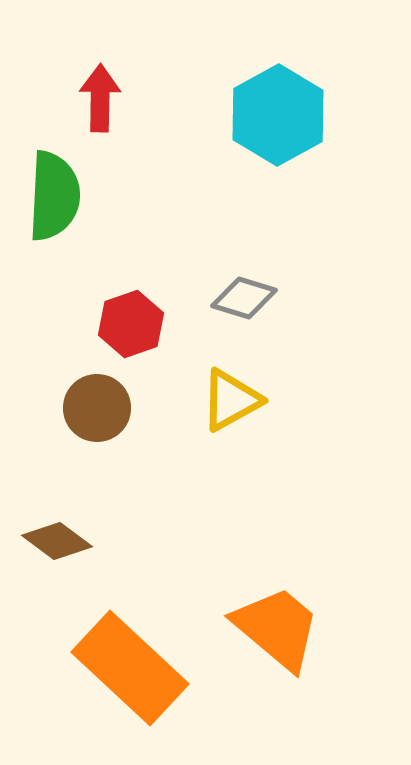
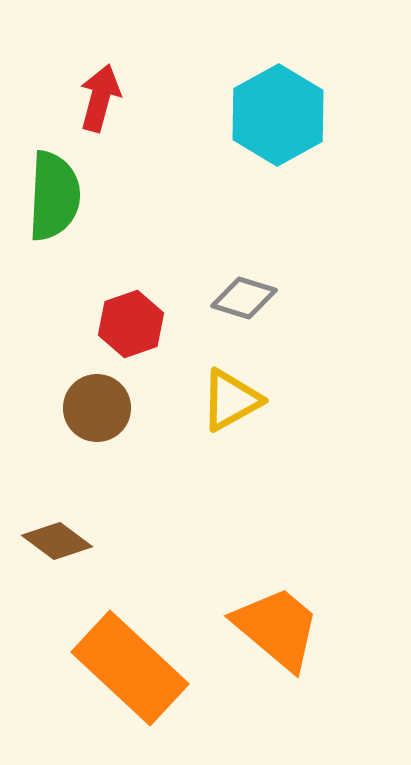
red arrow: rotated 14 degrees clockwise
